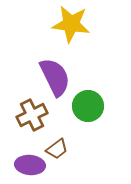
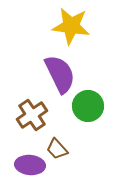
yellow star: moved 2 px down
purple semicircle: moved 5 px right, 3 px up
brown cross: rotated 8 degrees counterclockwise
brown trapezoid: rotated 85 degrees clockwise
